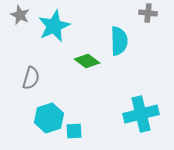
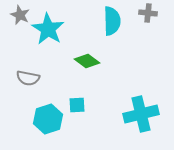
cyan star: moved 6 px left, 3 px down; rotated 16 degrees counterclockwise
cyan semicircle: moved 7 px left, 20 px up
gray semicircle: moved 3 px left; rotated 85 degrees clockwise
cyan hexagon: moved 1 px left, 1 px down
cyan square: moved 3 px right, 26 px up
